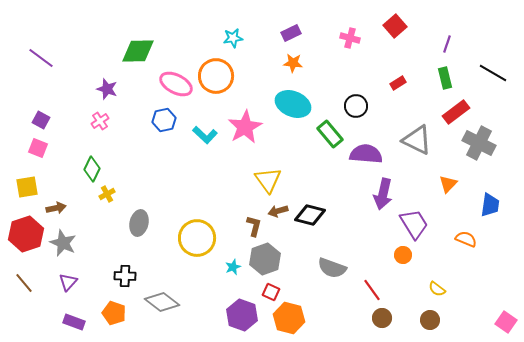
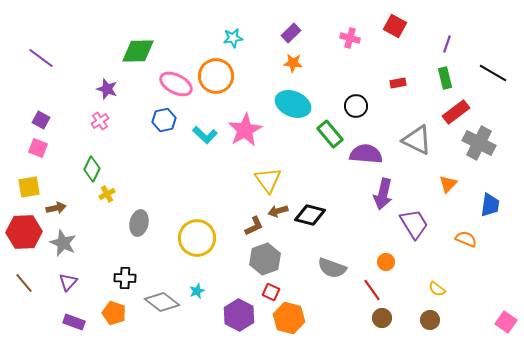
red square at (395, 26): rotated 20 degrees counterclockwise
purple rectangle at (291, 33): rotated 18 degrees counterclockwise
red rectangle at (398, 83): rotated 21 degrees clockwise
pink star at (245, 127): moved 3 px down
yellow square at (27, 187): moved 2 px right
brown L-shape at (254, 226): rotated 50 degrees clockwise
red hexagon at (26, 234): moved 2 px left, 2 px up; rotated 16 degrees clockwise
orange circle at (403, 255): moved 17 px left, 7 px down
cyan star at (233, 267): moved 36 px left, 24 px down
black cross at (125, 276): moved 2 px down
purple hexagon at (242, 315): moved 3 px left; rotated 8 degrees clockwise
